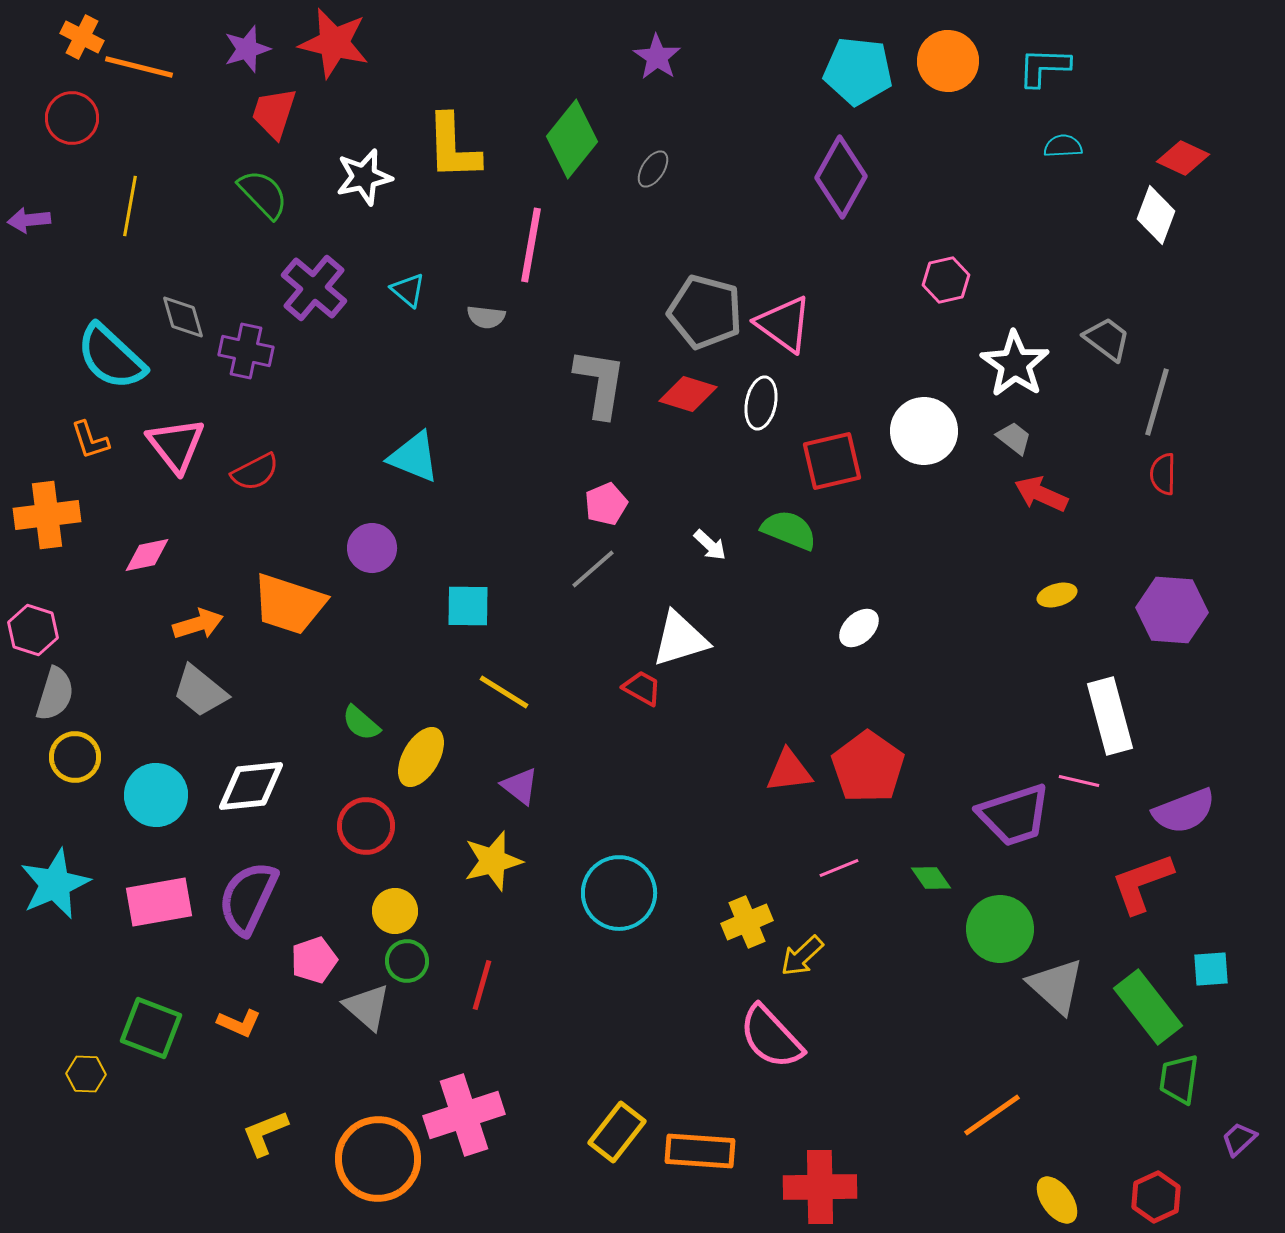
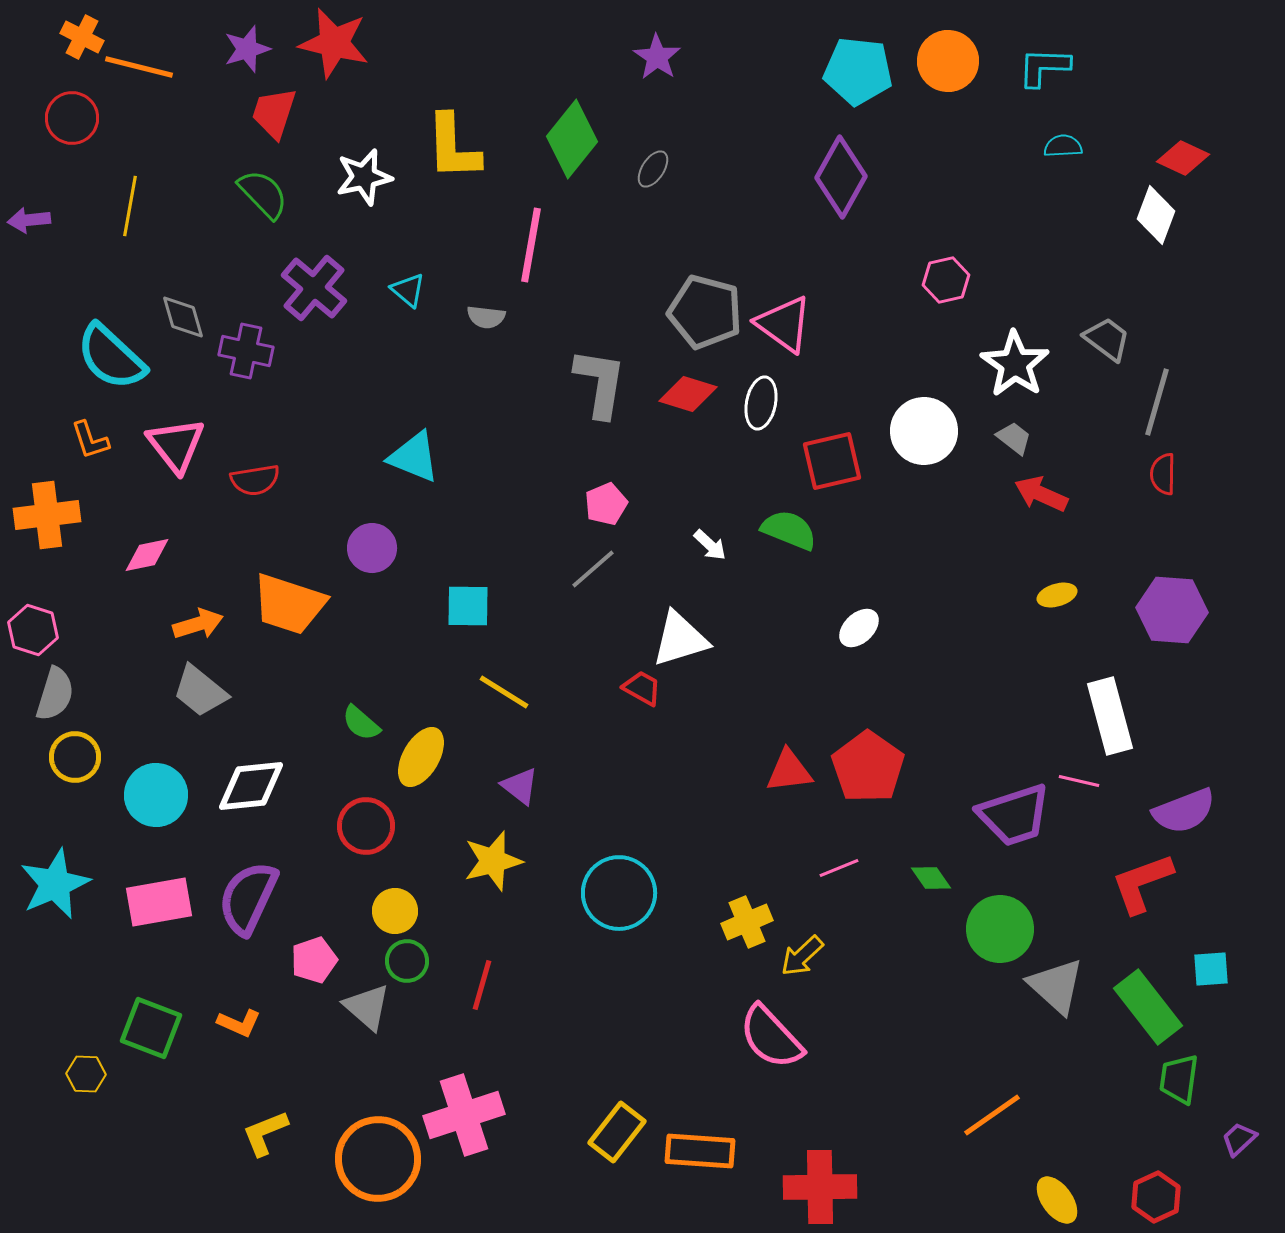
red semicircle at (255, 472): moved 8 px down; rotated 18 degrees clockwise
